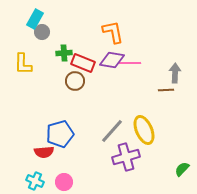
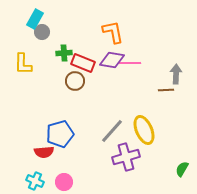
gray arrow: moved 1 px right, 1 px down
green semicircle: rotated 14 degrees counterclockwise
